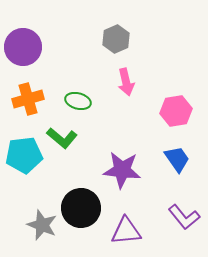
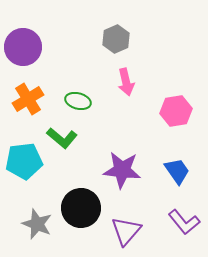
orange cross: rotated 16 degrees counterclockwise
cyan pentagon: moved 6 px down
blue trapezoid: moved 12 px down
purple L-shape: moved 5 px down
gray star: moved 5 px left, 1 px up
purple triangle: rotated 44 degrees counterclockwise
